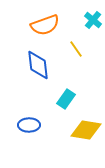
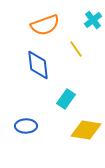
cyan cross: rotated 12 degrees clockwise
blue ellipse: moved 3 px left, 1 px down
